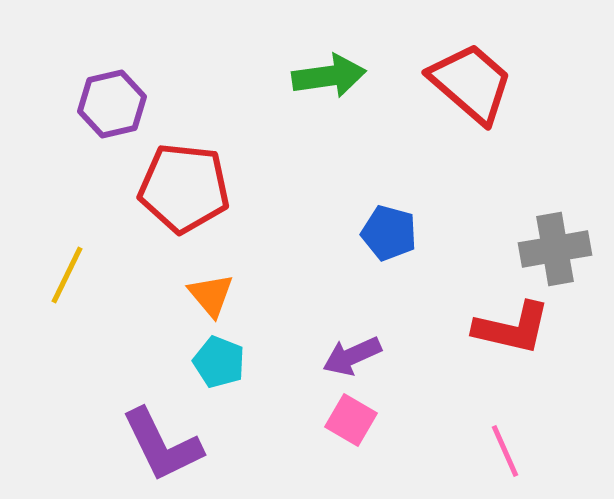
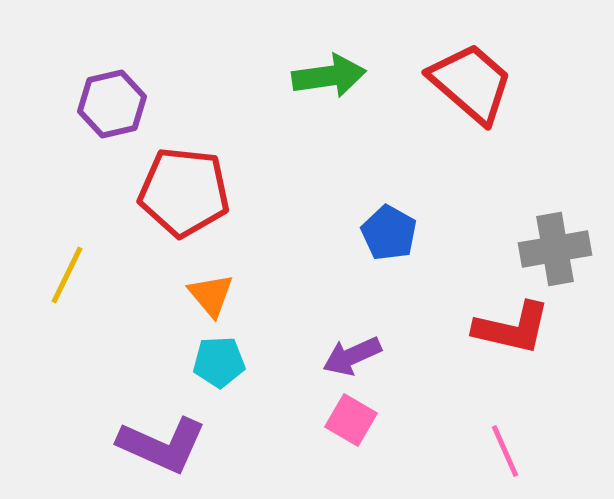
red pentagon: moved 4 px down
blue pentagon: rotated 14 degrees clockwise
cyan pentagon: rotated 24 degrees counterclockwise
purple L-shape: rotated 40 degrees counterclockwise
